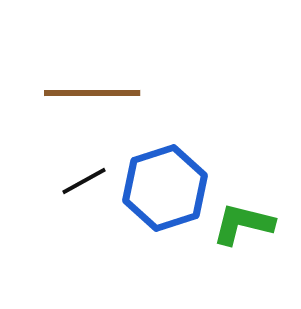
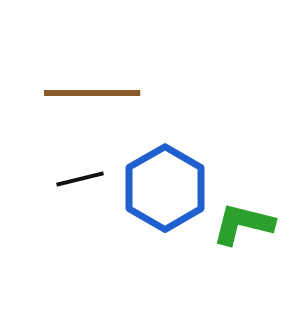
black line: moved 4 px left, 2 px up; rotated 15 degrees clockwise
blue hexagon: rotated 12 degrees counterclockwise
